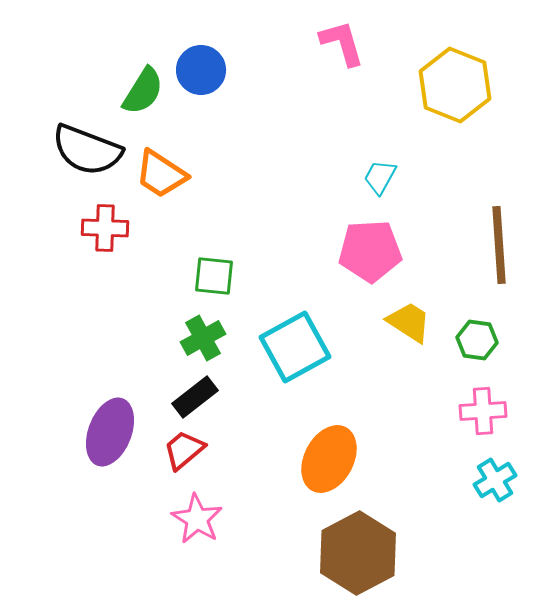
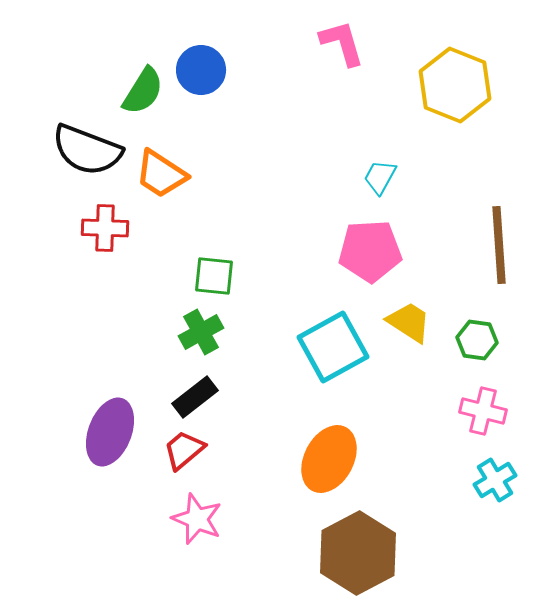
green cross: moved 2 px left, 6 px up
cyan square: moved 38 px right
pink cross: rotated 18 degrees clockwise
pink star: rotated 9 degrees counterclockwise
